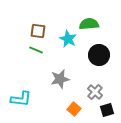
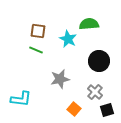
black circle: moved 6 px down
